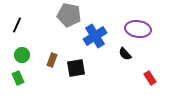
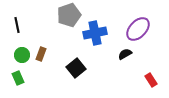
gray pentagon: rotated 30 degrees counterclockwise
black line: rotated 35 degrees counterclockwise
purple ellipse: rotated 55 degrees counterclockwise
blue cross: moved 3 px up; rotated 20 degrees clockwise
black semicircle: rotated 104 degrees clockwise
brown rectangle: moved 11 px left, 6 px up
black square: rotated 30 degrees counterclockwise
red rectangle: moved 1 px right, 2 px down
